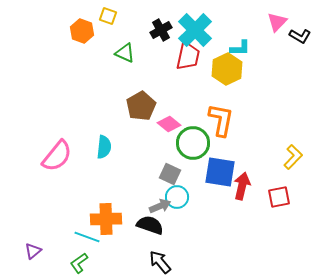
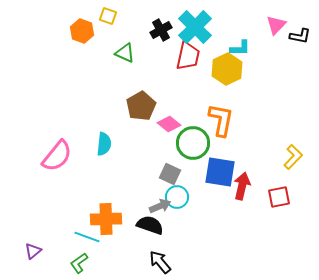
pink triangle: moved 1 px left, 3 px down
cyan cross: moved 3 px up
black L-shape: rotated 20 degrees counterclockwise
cyan semicircle: moved 3 px up
